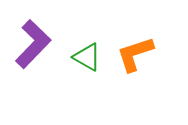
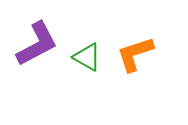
purple L-shape: moved 4 px right; rotated 18 degrees clockwise
